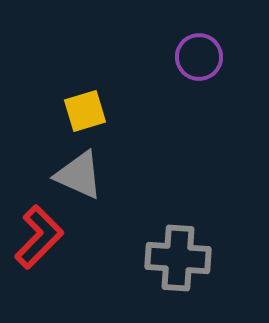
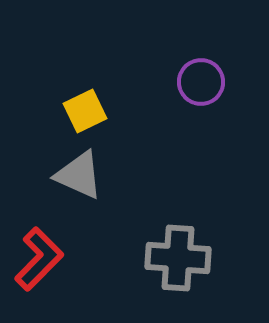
purple circle: moved 2 px right, 25 px down
yellow square: rotated 9 degrees counterclockwise
red L-shape: moved 22 px down
